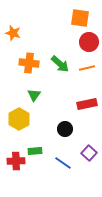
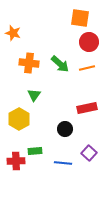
red rectangle: moved 4 px down
blue line: rotated 30 degrees counterclockwise
